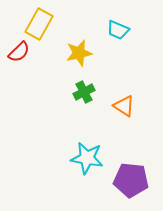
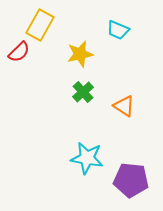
yellow rectangle: moved 1 px right, 1 px down
yellow star: moved 1 px right, 1 px down
green cross: moved 1 px left; rotated 15 degrees counterclockwise
